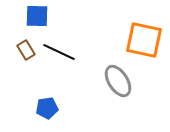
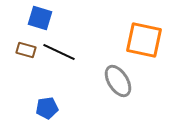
blue square: moved 3 px right, 2 px down; rotated 15 degrees clockwise
brown rectangle: rotated 42 degrees counterclockwise
